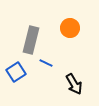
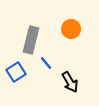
orange circle: moved 1 px right, 1 px down
blue line: rotated 24 degrees clockwise
black arrow: moved 4 px left, 2 px up
